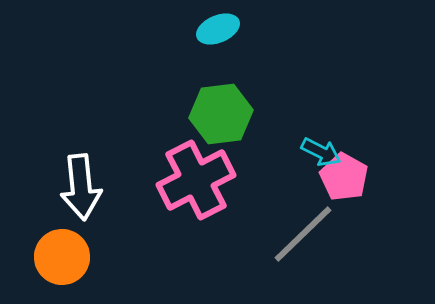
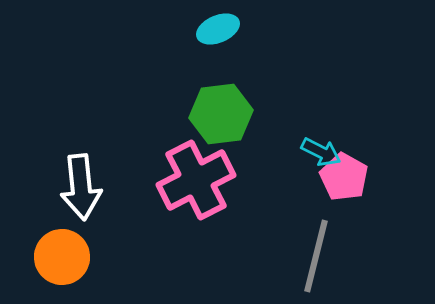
gray line: moved 13 px right, 22 px down; rotated 32 degrees counterclockwise
